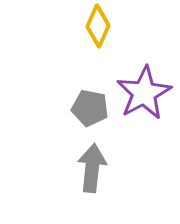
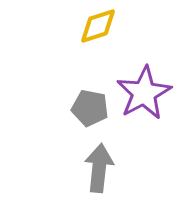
yellow diamond: rotated 48 degrees clockwise
gray arrow: moved 7 px right
